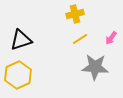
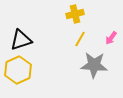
yellow line: rotated 28 degrees counterclockwise
gray star: moved 1 px left, 2 px up
yellow hexagon: moved 5 px up
